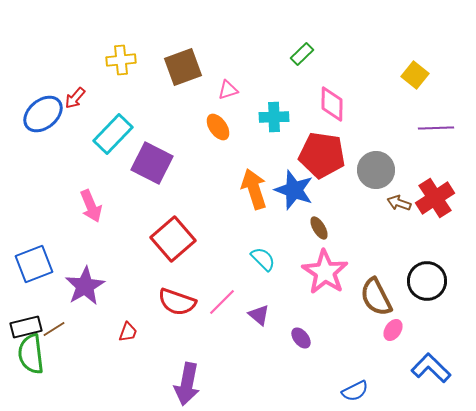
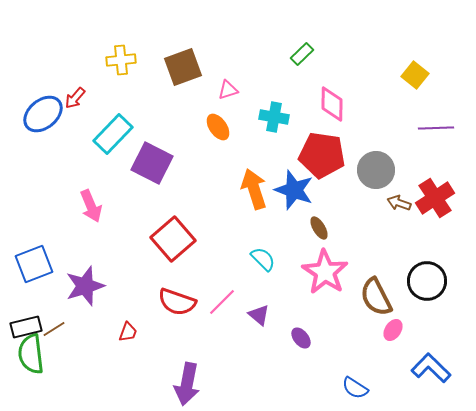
cyan cross: rotated 12 degrees clockwise
purple star: rotated 12 degrees clockwise
blue semicircle: moved 3 px up; rotated 60 degrees clockwise
